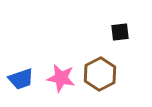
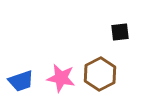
blue trapezoid: moved 2 px down
